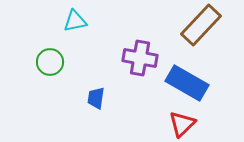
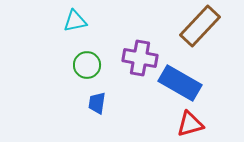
brown rectangle: moved 1 px left, 1 px down
green circle: moved 37 px right, 3 px down
blue rectangle: moved 7 px left
blue trapezoid: moved 1 px right, 5 px down
red triangle: moved 8 px right; rotated 28 degrees clockwise
